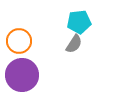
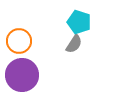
cyan pentagon: rotated 25 degrees clockwise
